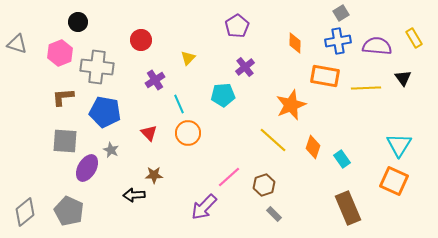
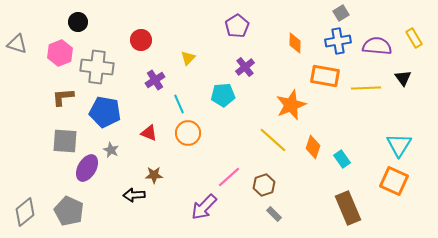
red triangle at (149, 133): rotated 24 degrees counterclockwise
